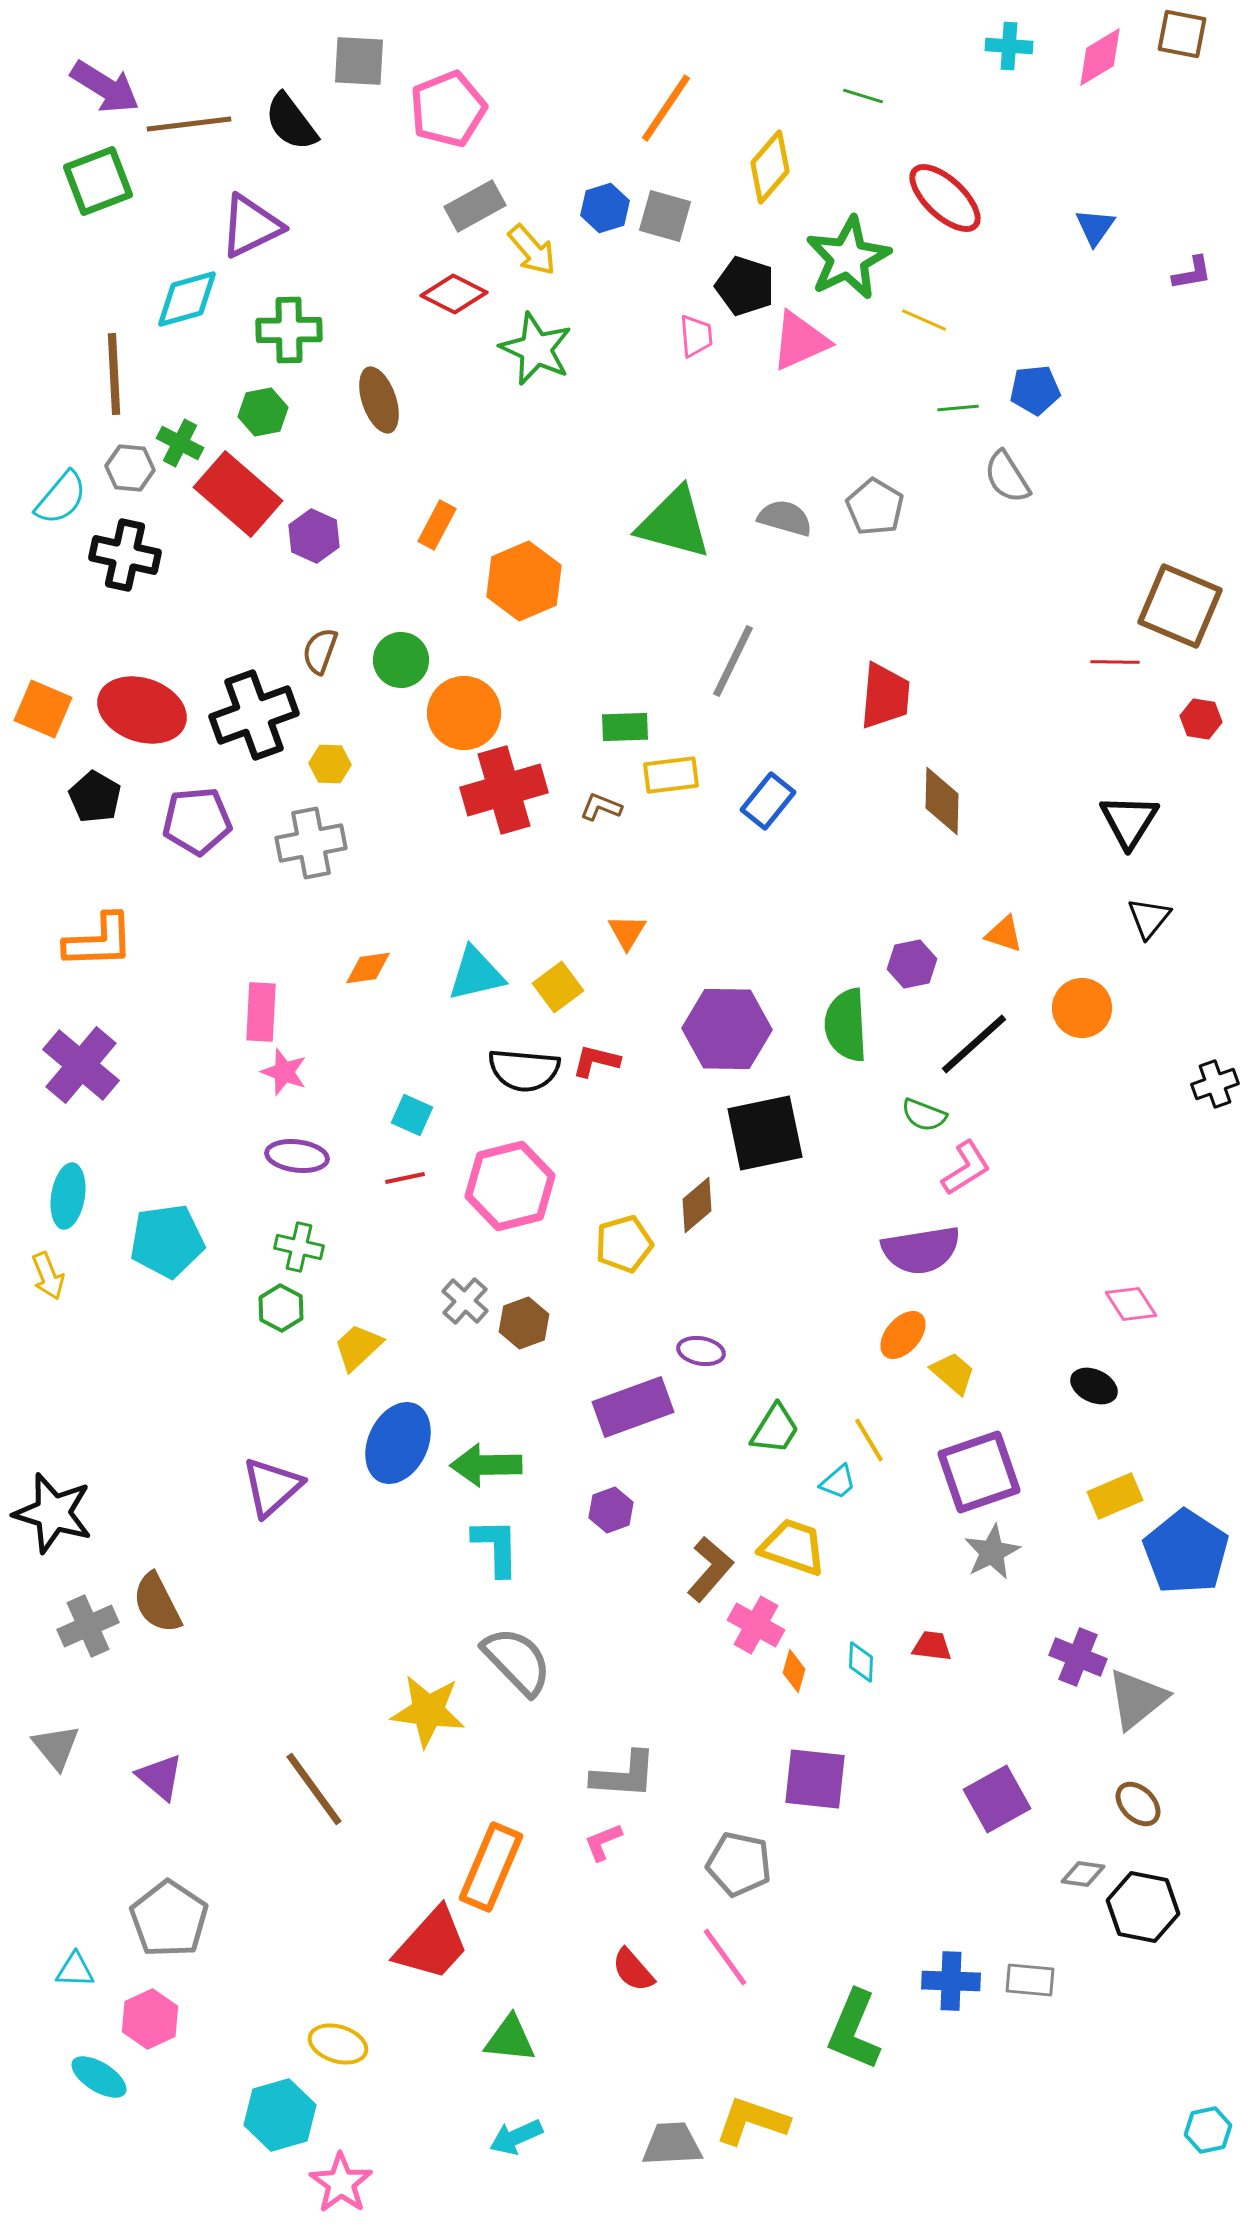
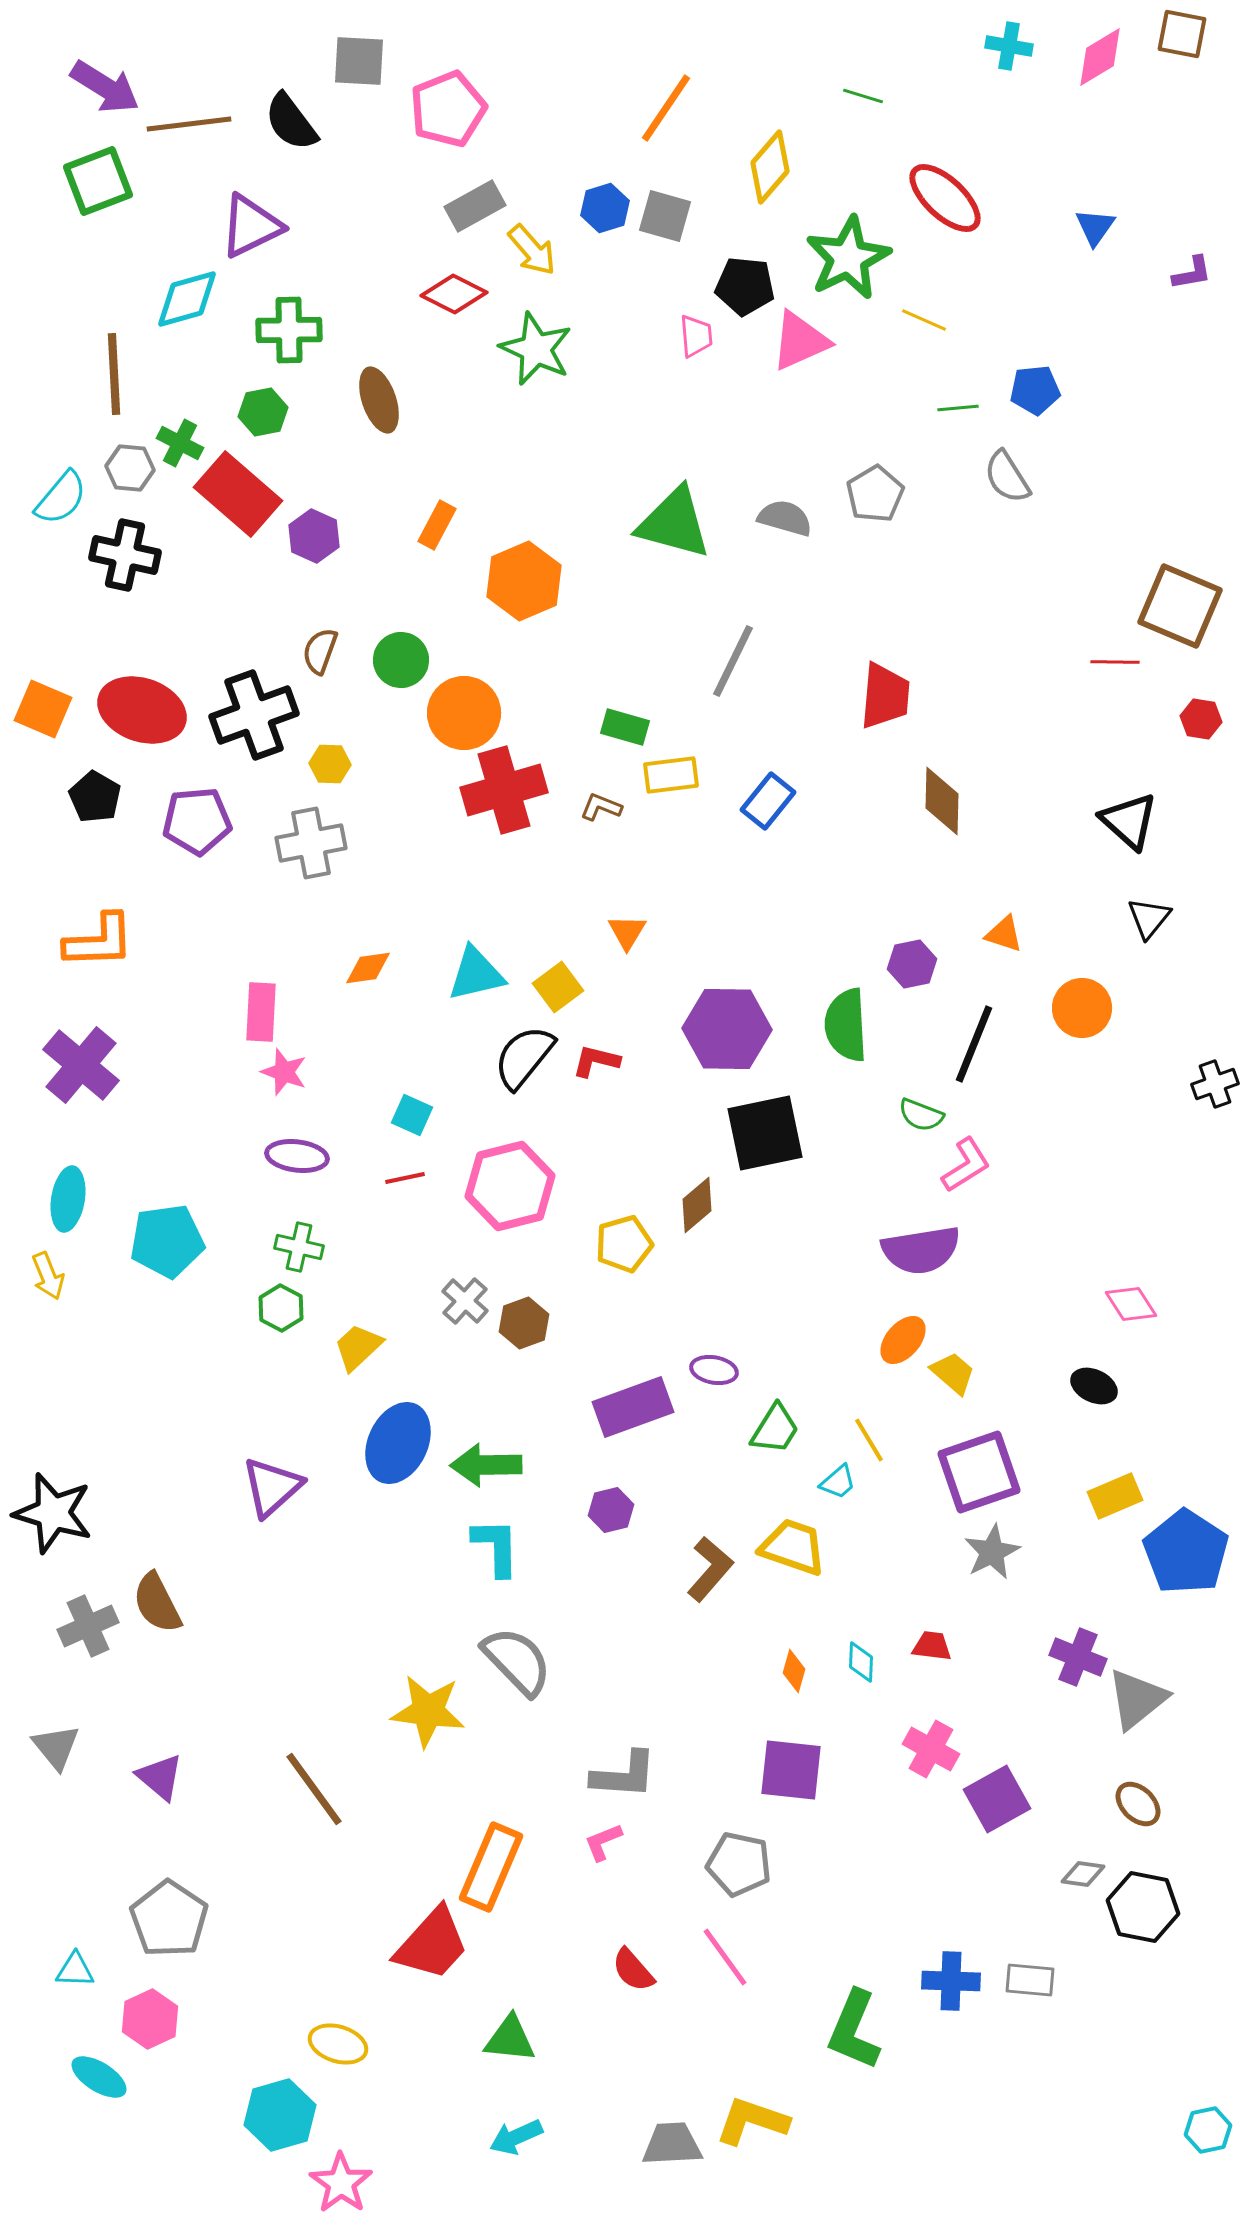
cyan cross at (1009, 46): rotated 6 degrees clockwise
black pentagon at (745, 286): rotated 12 degrees counterclockwise
gray pentagon at (875, 507): moved 13 px up; rotated 10 degrees clockwise
green rectangle at (625, 727): rotated 18 degrees clockwise
black triangle at (1129, 821): rotated 20 degrees counterclockwise
black line at (974, 1044): rotated 26 degrees counterclockwise
black semicircle at (524, 1070): moved 13 px up; rotated 124 degrees clockwise
green semicircle at (924, 1115): moved 3 px left
pink L-shape at (966, 1168): moved 3 px up
cyan ellipse at (68, 1196): moved 3 px down
orange ellipse at (903, 1335): moved 5 px down
purple ellipse at (701, 1351): moved 13 px right, 19 px down
purple hexagon at (611, 1510): rotated 6 degrees clockwise
pink cross at (756, 1625): moved 175 px right, 124 px down
purple square at (815, 1779): moved 24 px left, 9 px up
